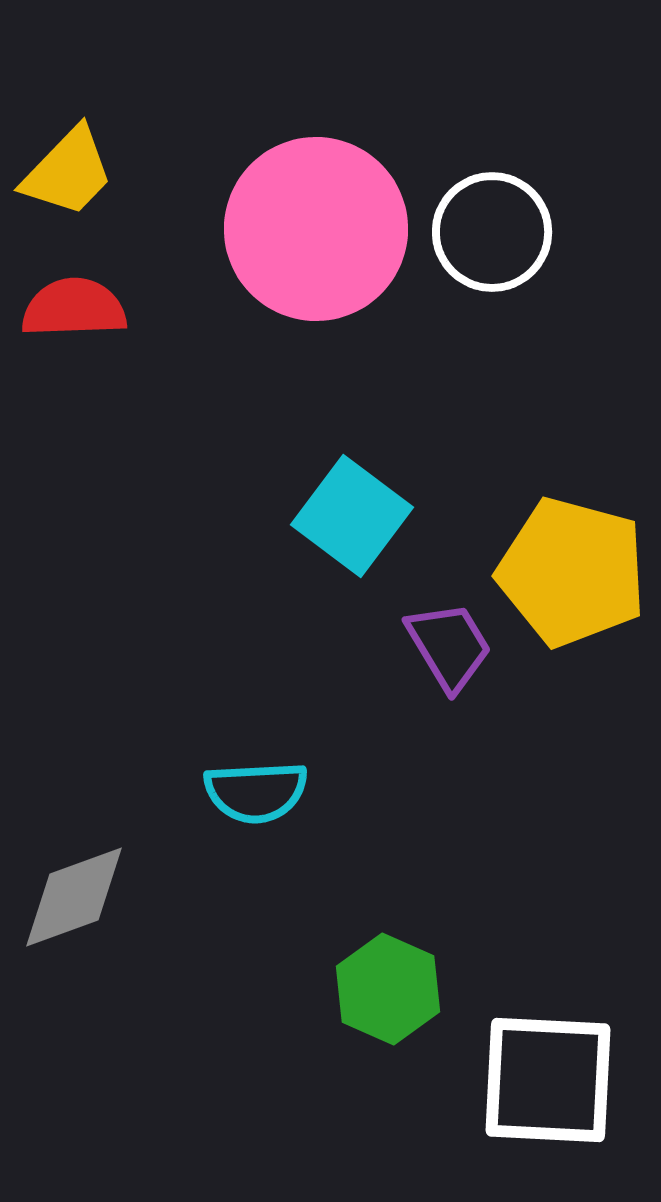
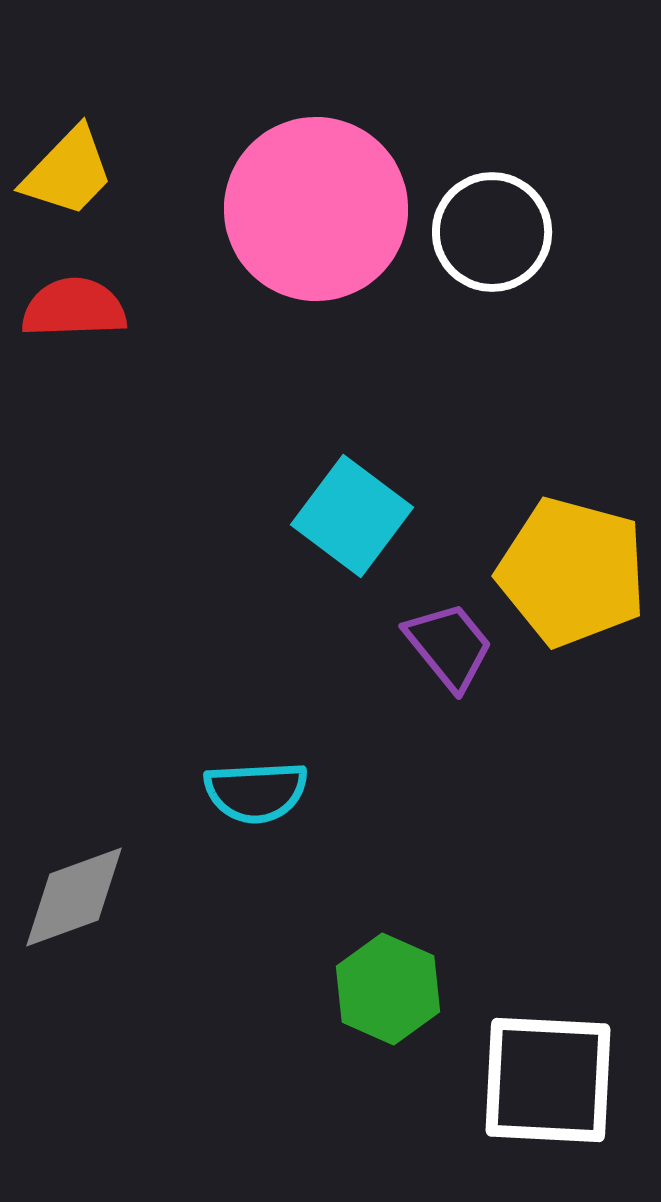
pink circle: moved 20 px up
purple trapezoid: rotated 8 degrees counterclockwise
